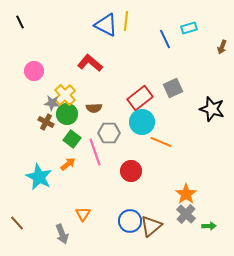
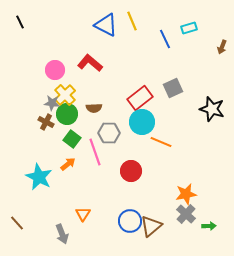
yellow line: moved 6 px right; rotated 30 degrees counterclockwise
pink circle: moved 21 px right, 1 px up
orange star: rotated 25 degrees clockwise
